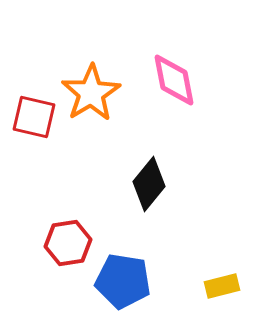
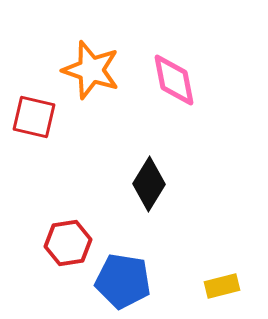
orange star: moved 23 px up; rotated 22 degrees counterclockwise
black diamond: rotated 8 degrees counterclockwise
